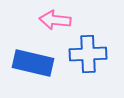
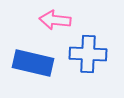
blue cross: rotated 6 degrees clockwise
